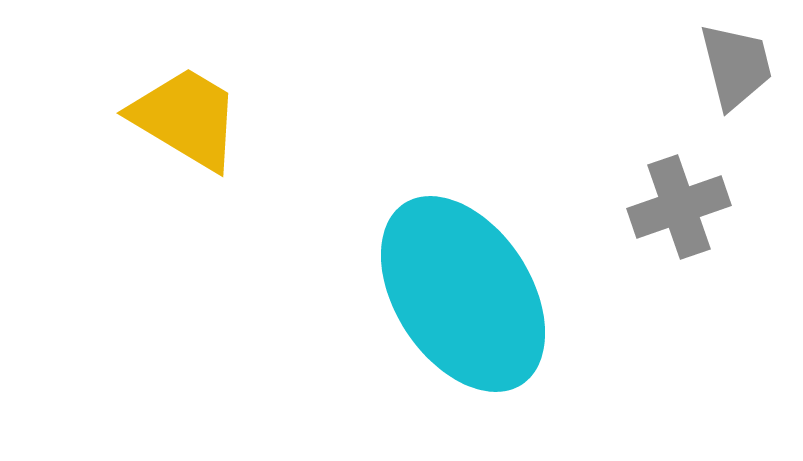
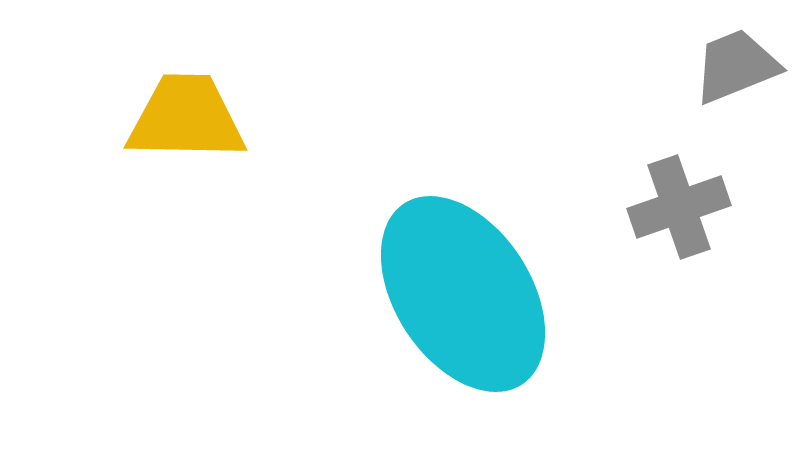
gray trapezoid: rotated 98 degrees counterclockwise
yellow trapezoid: rotated 30 degrees counterclockwise
